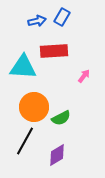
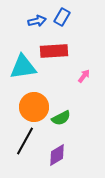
cyan triangle: rotated 12 degrees counterclockwise
